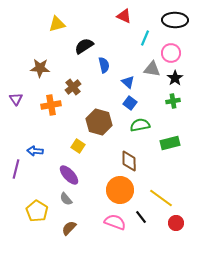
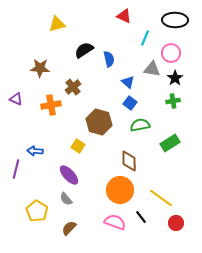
black semicircle: moved 4 px down
blue semicircle: moved 5 px right, 6 px up
purple triangle: rotated 32 degrees counterclockwise
green rectangle: rotated 18 degrees counterclockwise
